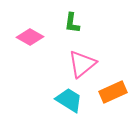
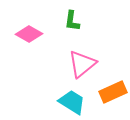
green L-shape: moved 2 px up
pink diamond: moved 1 px left, 3 px up
cyan trapezoid: moved 3 px right, 2 px down
